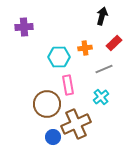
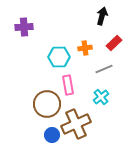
blue circle: moved 1 px left, 2 px up
